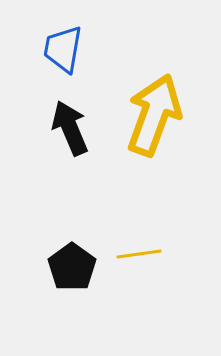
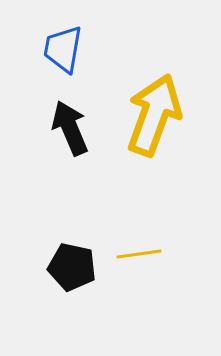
black pentagon: rotated 24 degrees counterclockwise
